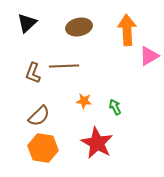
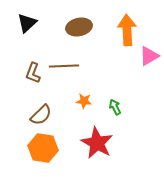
brown semicircle: moved 2 px right, 1 px up
